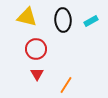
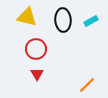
orange line: moved 21 px right; rotated 12 degrees clockwise
